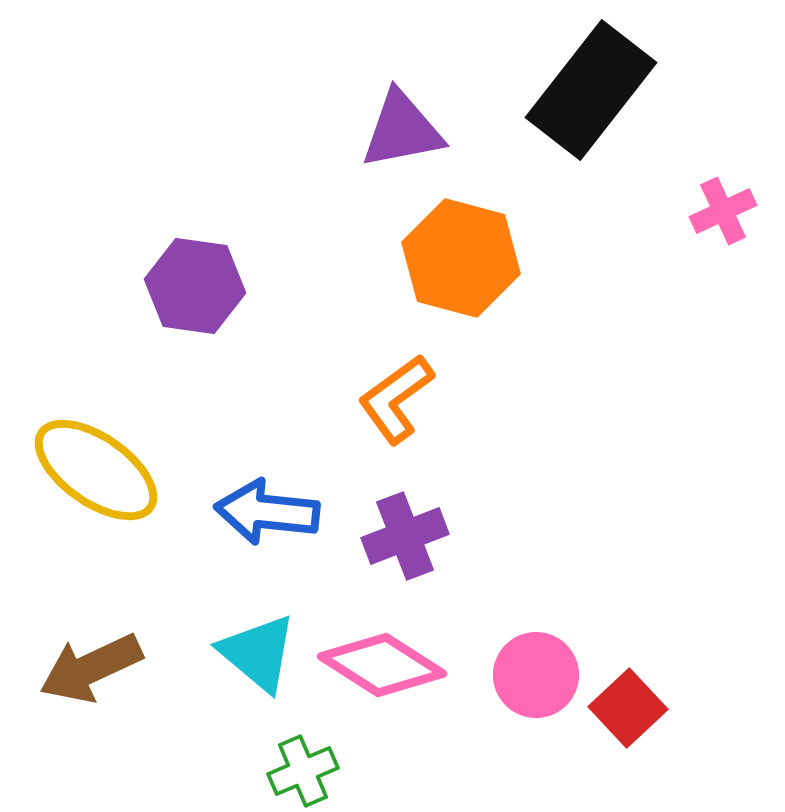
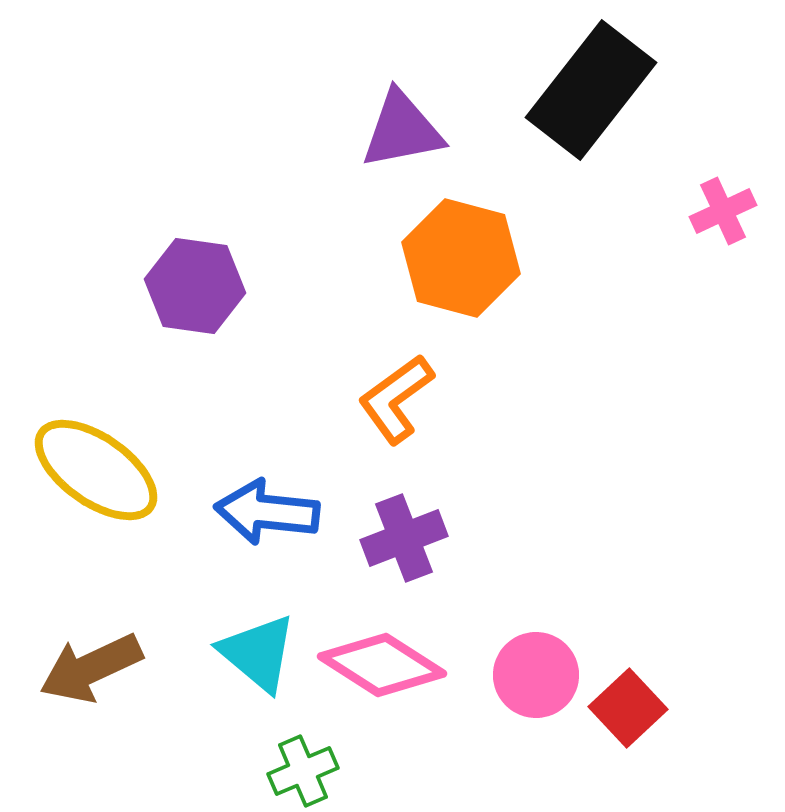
purple cross: moved 1 px left, 2 px down
